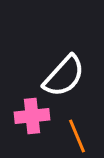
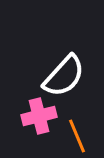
pink cross: moved 7 px right; rotated 8 degrees counterclockwise
